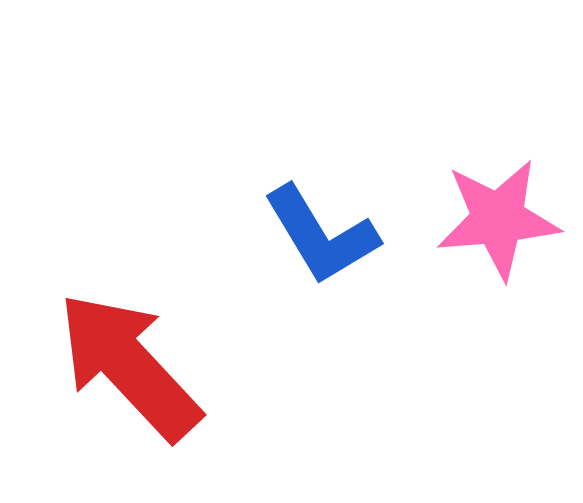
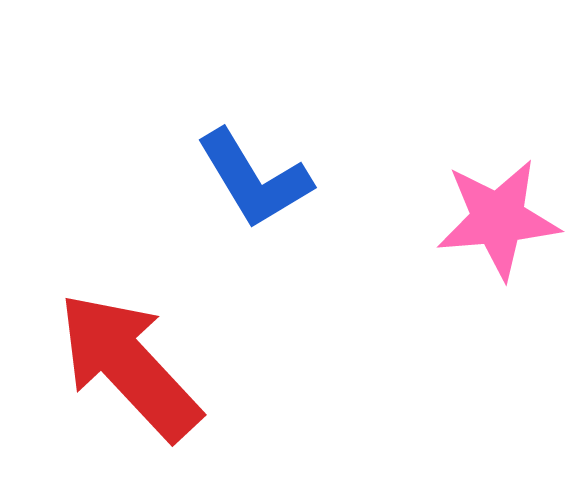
blue L-shape: moved 67 px left, 56 px up
